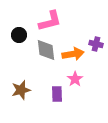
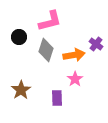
black circle: moved 2 px down
purple cross: rotated 24 degrees clockwise
gray diamond: rotated 25 degrees clockwise
orange arrow: moved 1 px right, 1 px down
brown star: rotated 18 degrees counterclockwise
purple rectangle: moved 4 px down
